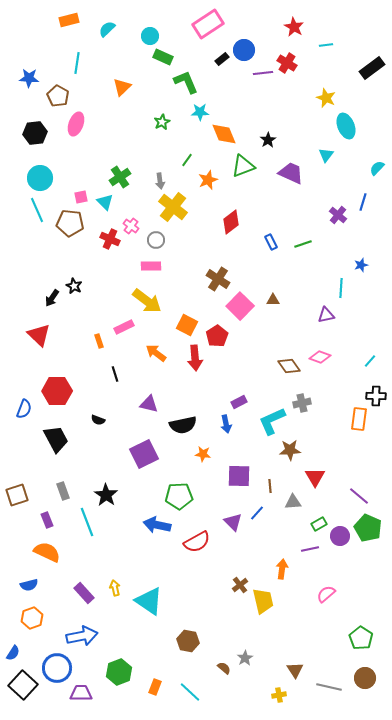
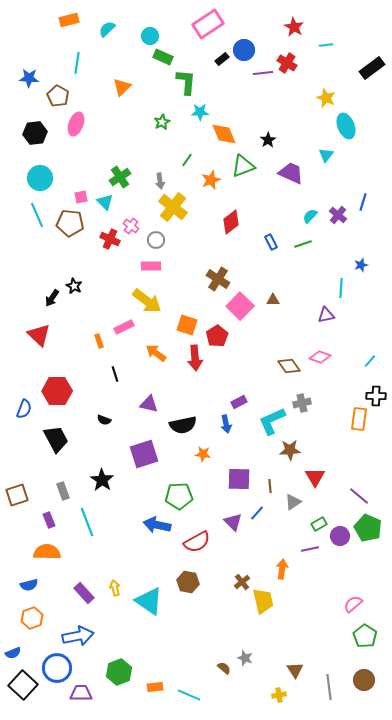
green L-shape at (186, 82): rotated 28 degrees clockwise
cyan semicircle at (377, 168): moved 67 px left, 48 px down
orange star at (208, 180): moved 3 px right
cyan line at (37, 210): moved 5 px down
orange square at (187, 325): rotated 10 degrees counterclockwise
black semicircle at (98, 420): moved 6 px right
purple square at (144, 454): rotated 8 degrees clockwise
purple square at (239, 476): moved 3 px down
black star at (106, 495): moved 4 px left, 15 px up
gray triangle at (293, 502): rotated 30 degrees counterclockwise
purple rectangle at (47, 520): moved 2 px right
orange semicircle at (47, 552): rotated 24 degrees counterclockwise
brown cross at (240, 585): moved 2 px right, 3 px up
pink semicircle at (326, 594): moved 27 px right, 10 px down
blue arrow at (82, 636): moved 4 px left
green pentagon at (361, 638): moved 4 px right, 2 px up
brown hexagon at (188, 641): moved 59 px up
blue semicircle at (13, 653): rotated 35 degrees clockwise
gray star at (245, 658): rotated 21 degrees counterclockwise
brown circle at (365, 678): moved 1 px left, 2 px down
orange rectangle at (155, 687): rotated 63 degrees clockwise
gray line at (329, 687): rotated 70 degrees clockwise
cyan line at (190, 692): moved 1 px left, 3 px down; rotated 20 degrees counterclockwise
